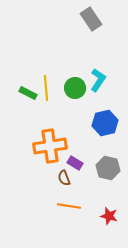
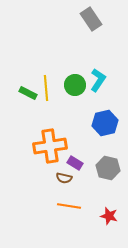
green circle: moved 3 px up
brown semicircle: rotated 56 degrees counterclockwise
